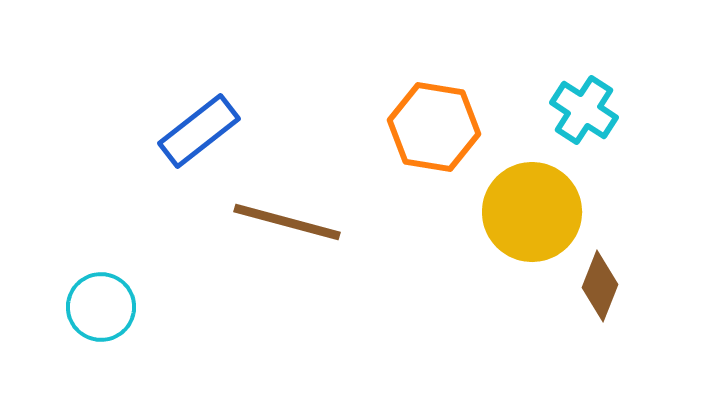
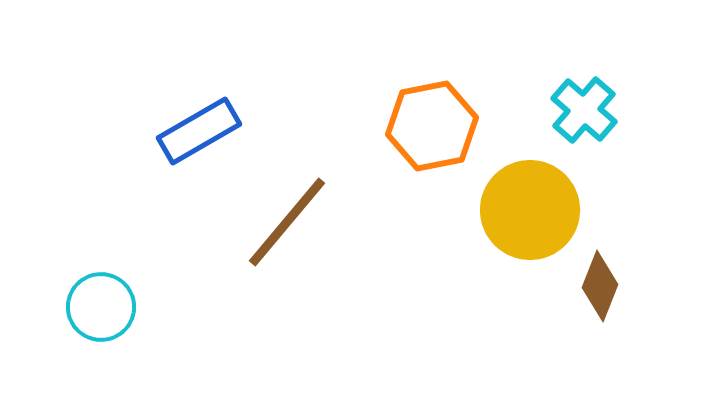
cyan cross: rotated 8 degrees clockwise
orange hexagon: moved 2 px left, 1 px up; rotated 20 degrees counterclockwise
blue rectangle: rotated 8 degrees clockwise
yellow circle: moved 2 px left, 2 px up
brown line: rotated 65 degrees counterclockwise
